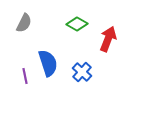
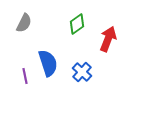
green diamond: rotated 65 degrees counterclockwise
